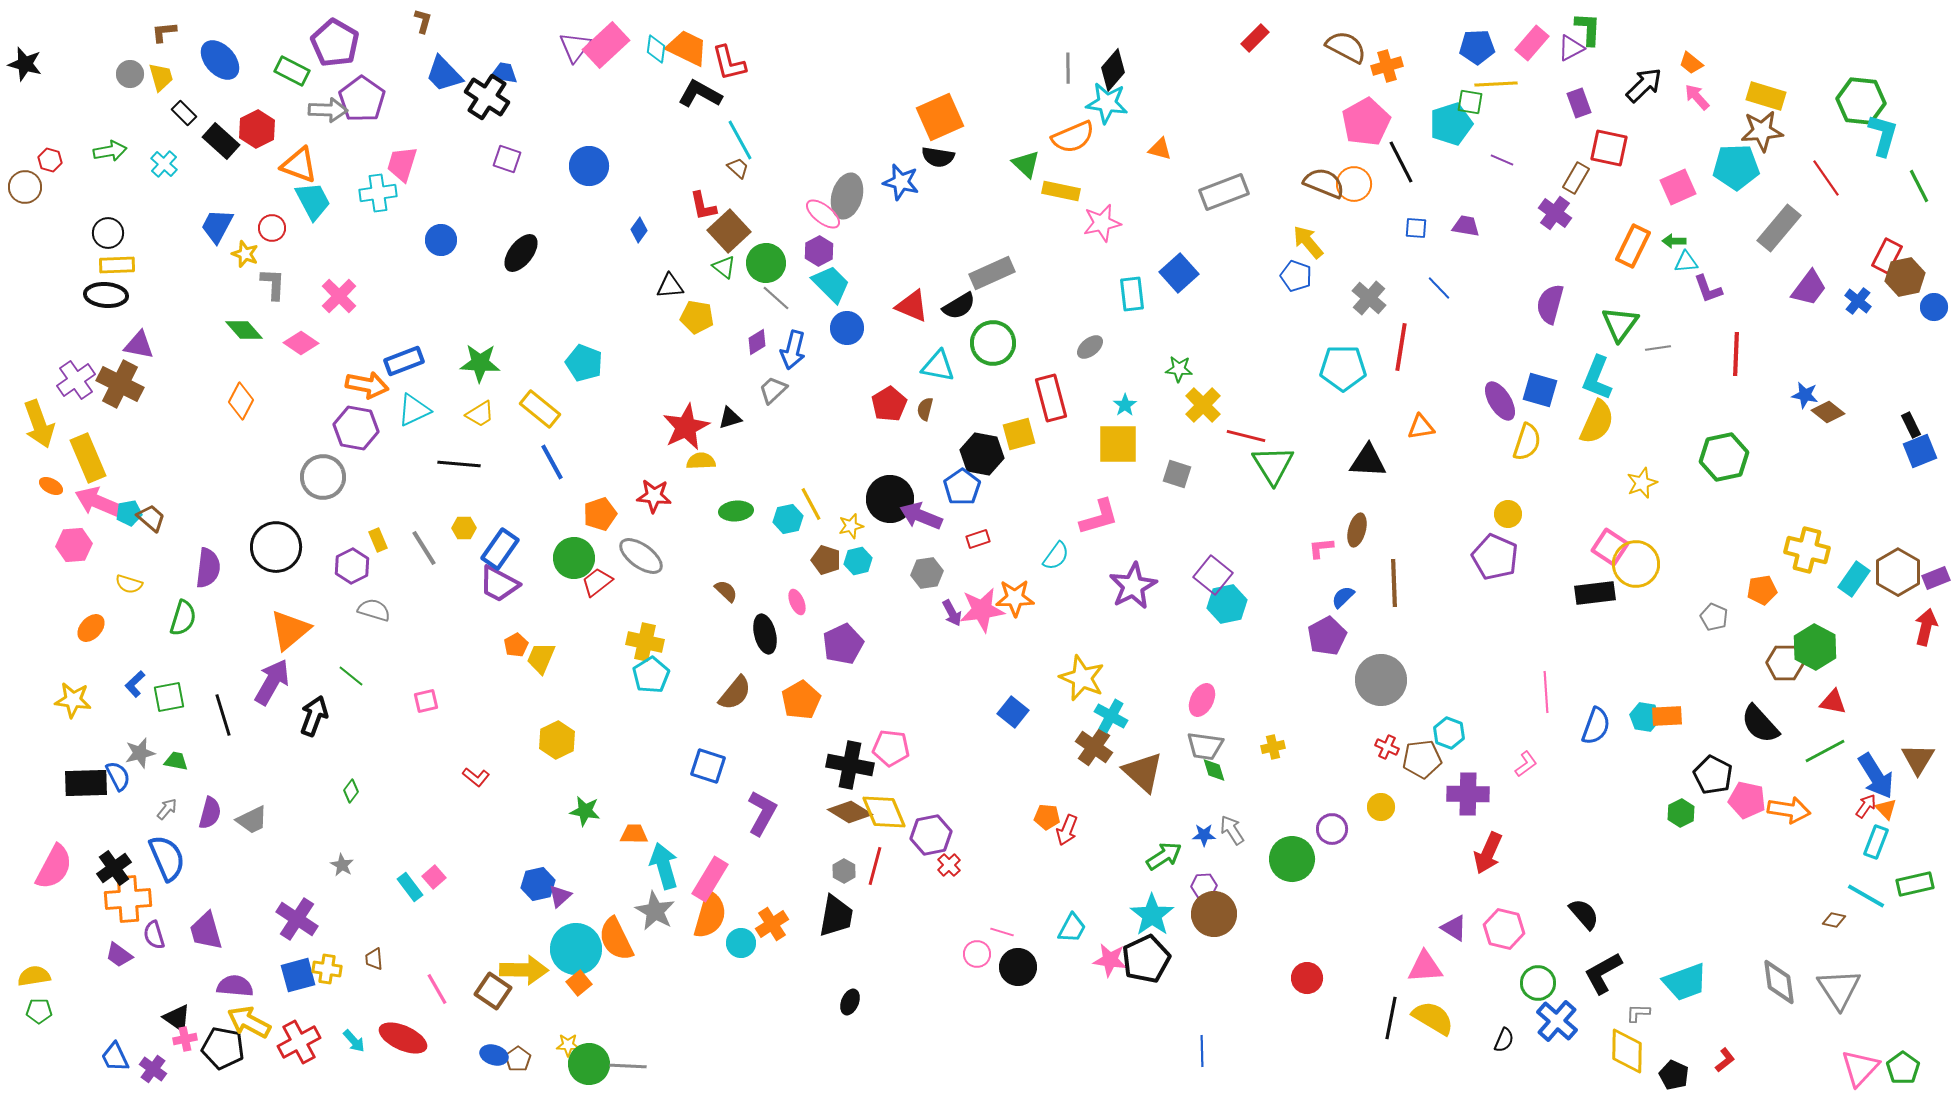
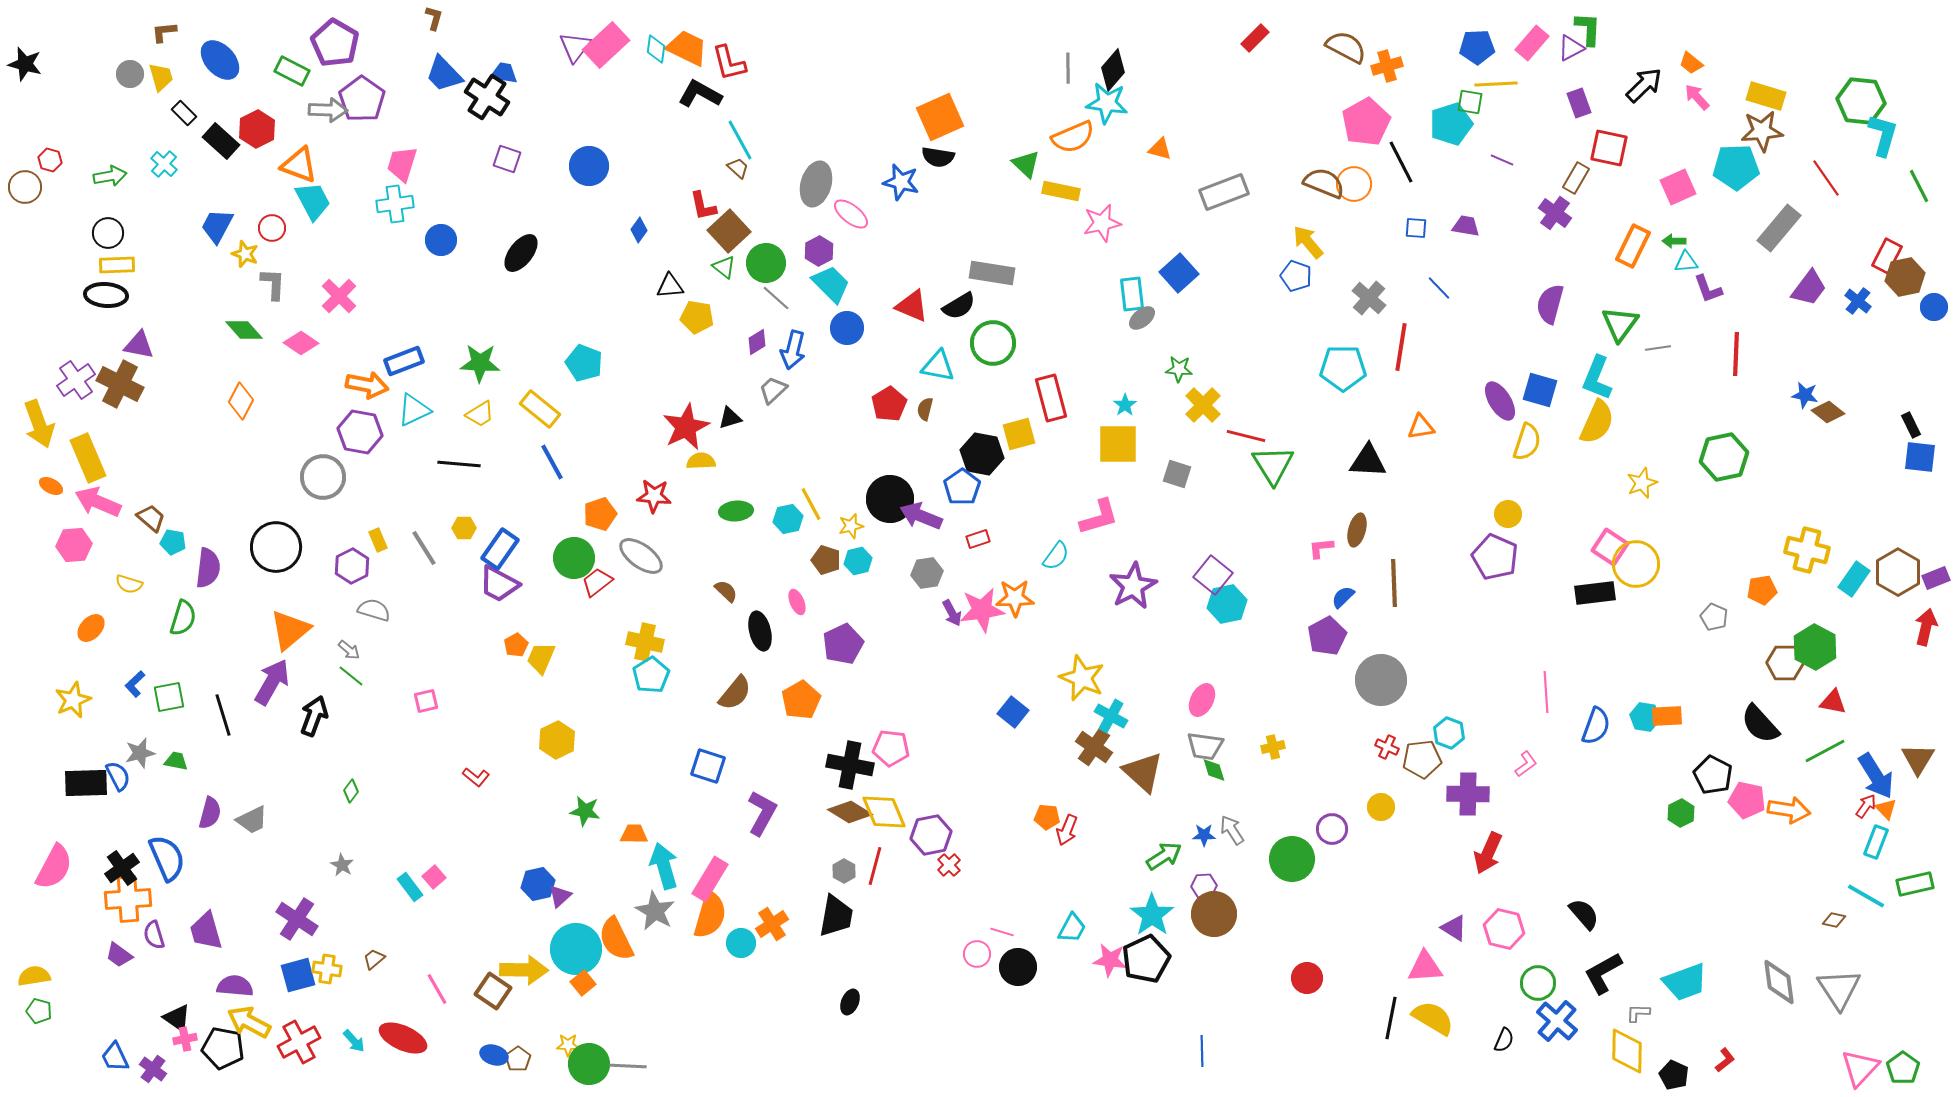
brown L-shape at (423, 21): moved 11 px right, 3 px up
green arrow at (110, 151): moved 25 px down
cyan cross at (378, 193): moved 17 px right, 11 px down
gray ellipse at (847, 196): moved 31 px left, 12 px up
pink ellipse at (823, 214): moved 28 px right
gray rectangle at (992, 273): rotated 33 degrees clockwise
gray ellipse at (1090, 347): moved 52 px right, 29 px up
purple hexagon at (356, 428): moved 4 px right, 4 px down
blue square at (1920, 451): moved 6 px down; rotated 28 degrees clockwise
cyan pentagon at (129, 513): moved 44 px right, 29 px down; rotated 20 degrees clockwise
black ellipse at (765, 634): moved 5 px left, 3 px up
yellow star at (73, 700): rotated 30 degrees counterclockwise
gray arrow at (167, 809): moved 182 px right, 159 px up; rotated 90 degrees clockwise
black cross at (114, 868): moved 8 px right
brown trapezoid at (374, 959): rotated 55 degrees clockwise
orange square at (579, 983): moved 4 px right
green pentagon at (39, 1011): rotated 15 degrees clockwise
